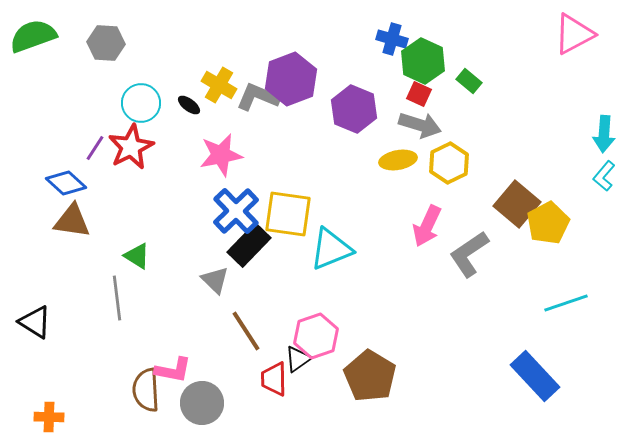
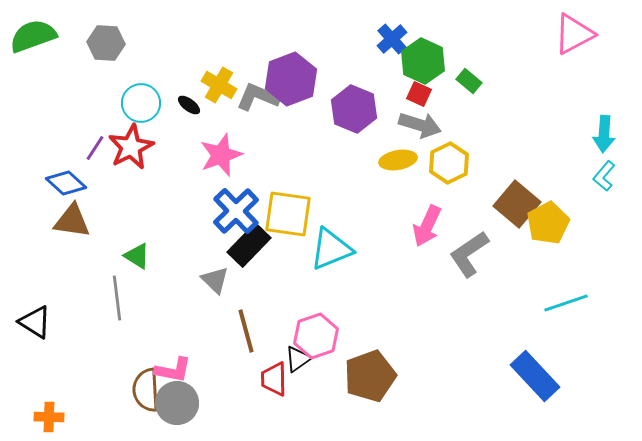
blue cross at (392, 39): rotated 32 degrees clockwise
pink star at (221, 155): rotated 9 degrees counterclockwise
brown line at (246, 331): rotated 18 degrees clockwise
brown pentagon at (370, 376): rotated 21 degrees clockwise
gray circle at (202, 403): moved 25 px left
